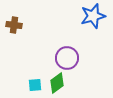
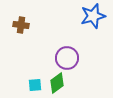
brown cross: moved 7 px right
